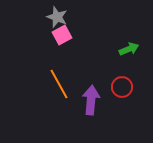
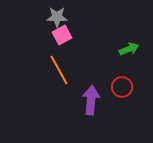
gray star: rotated 20 degrees counterclockwise
orange line: moved 14 px up
